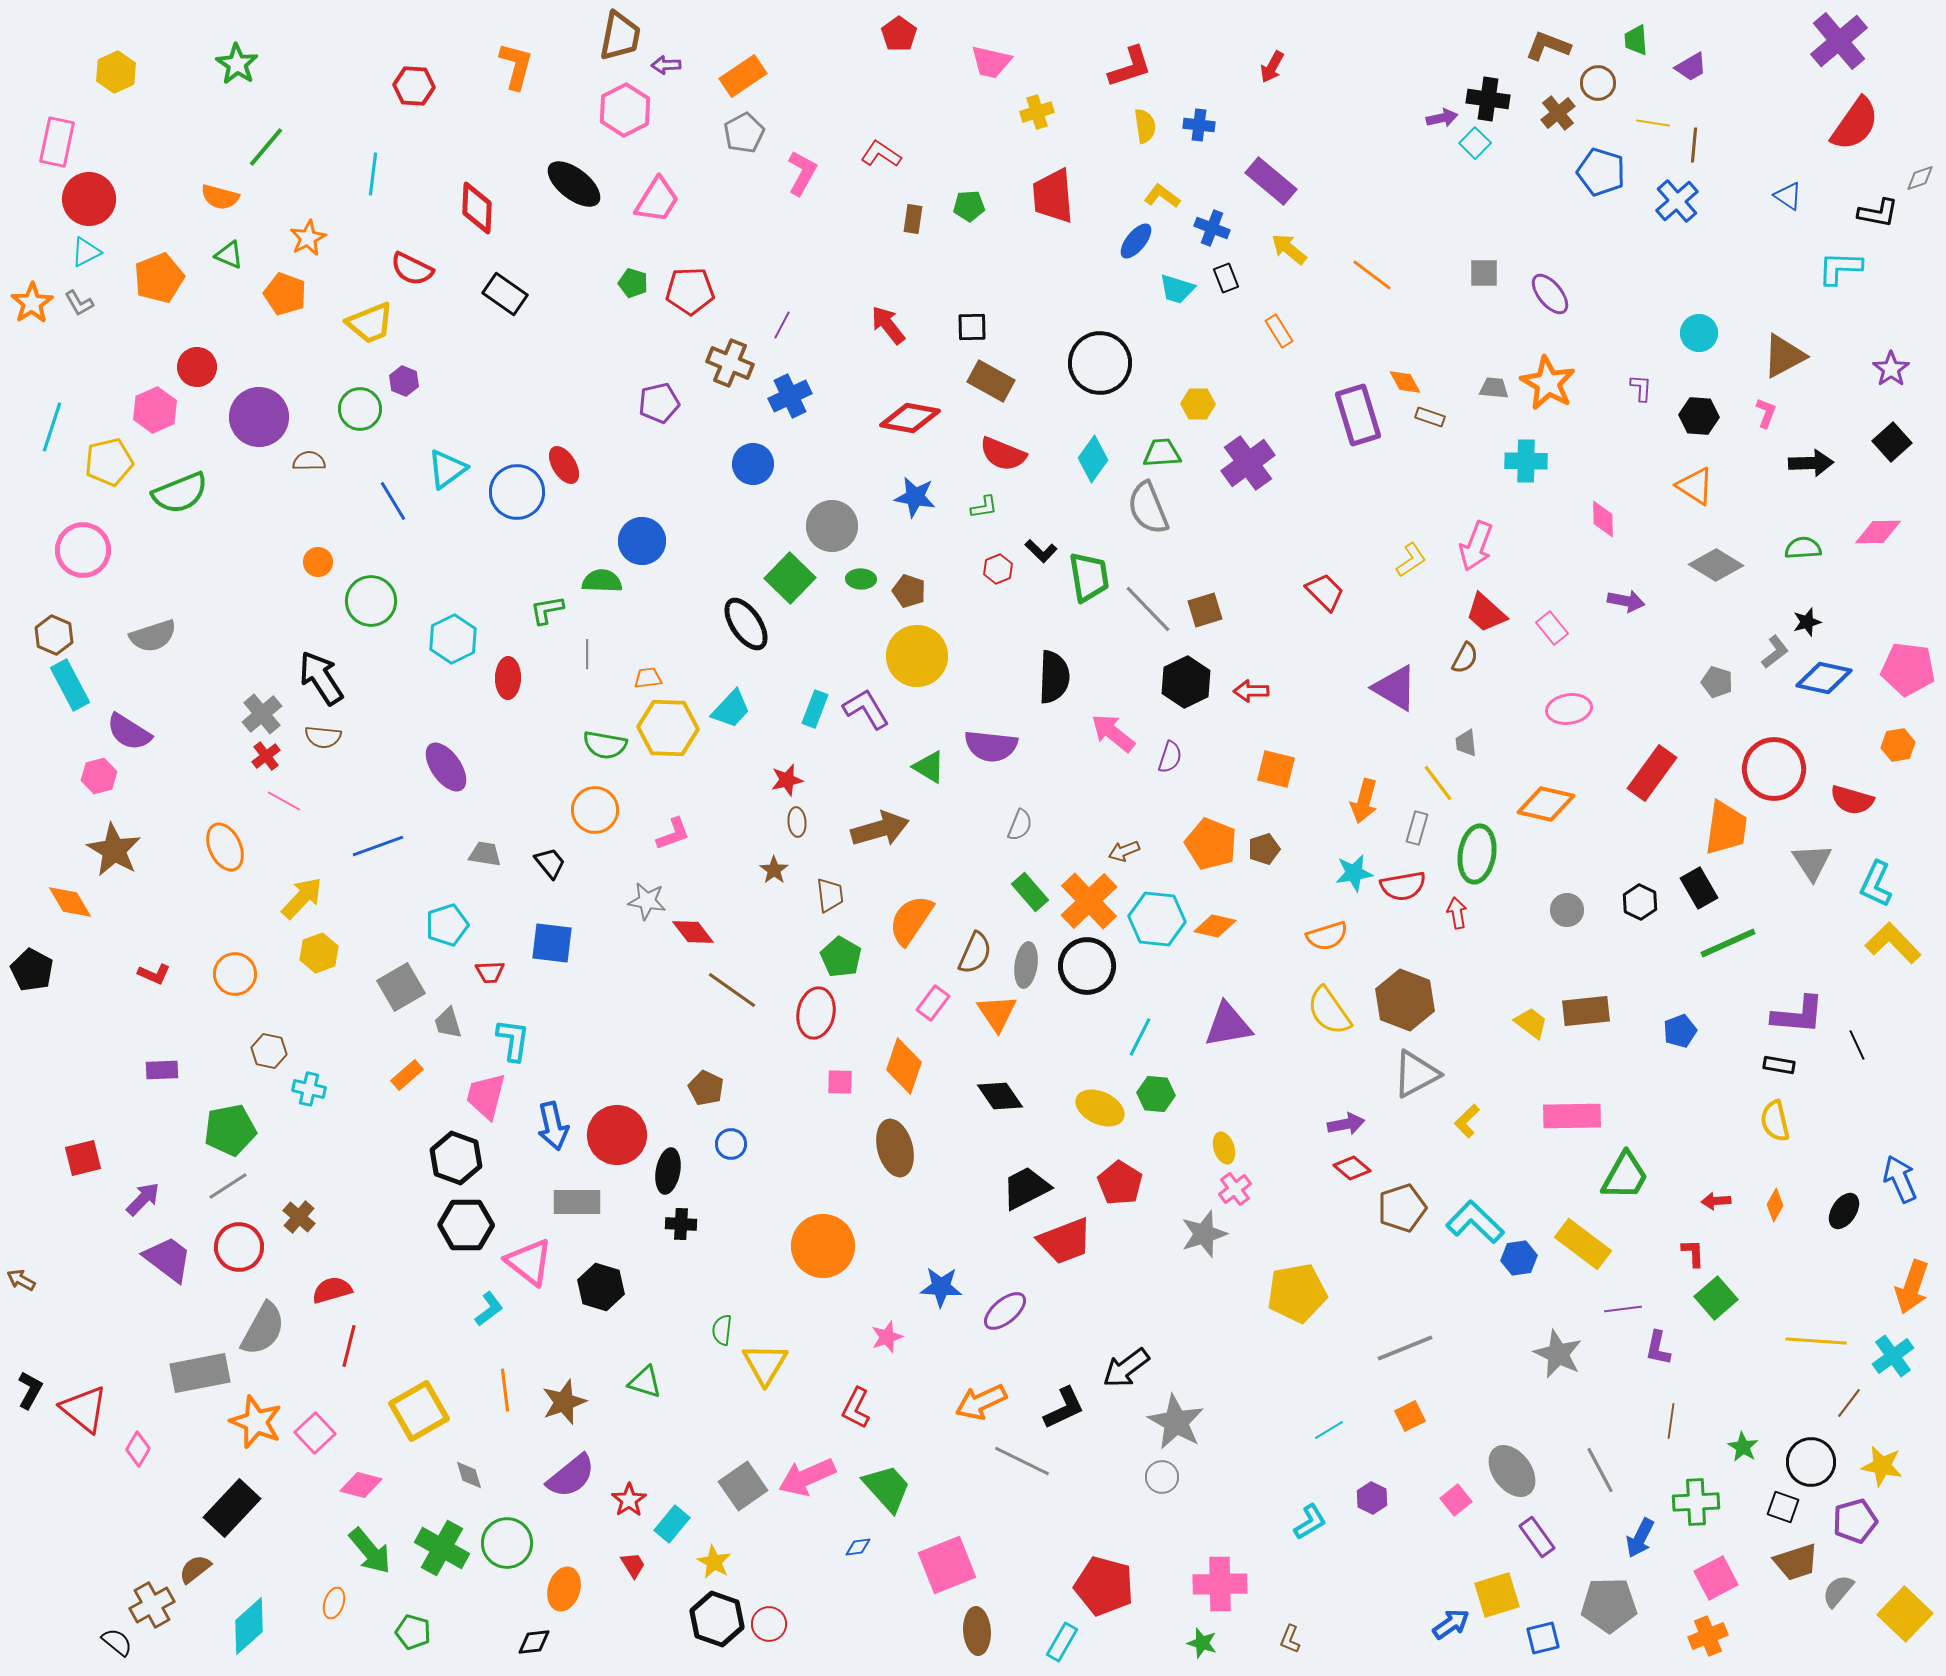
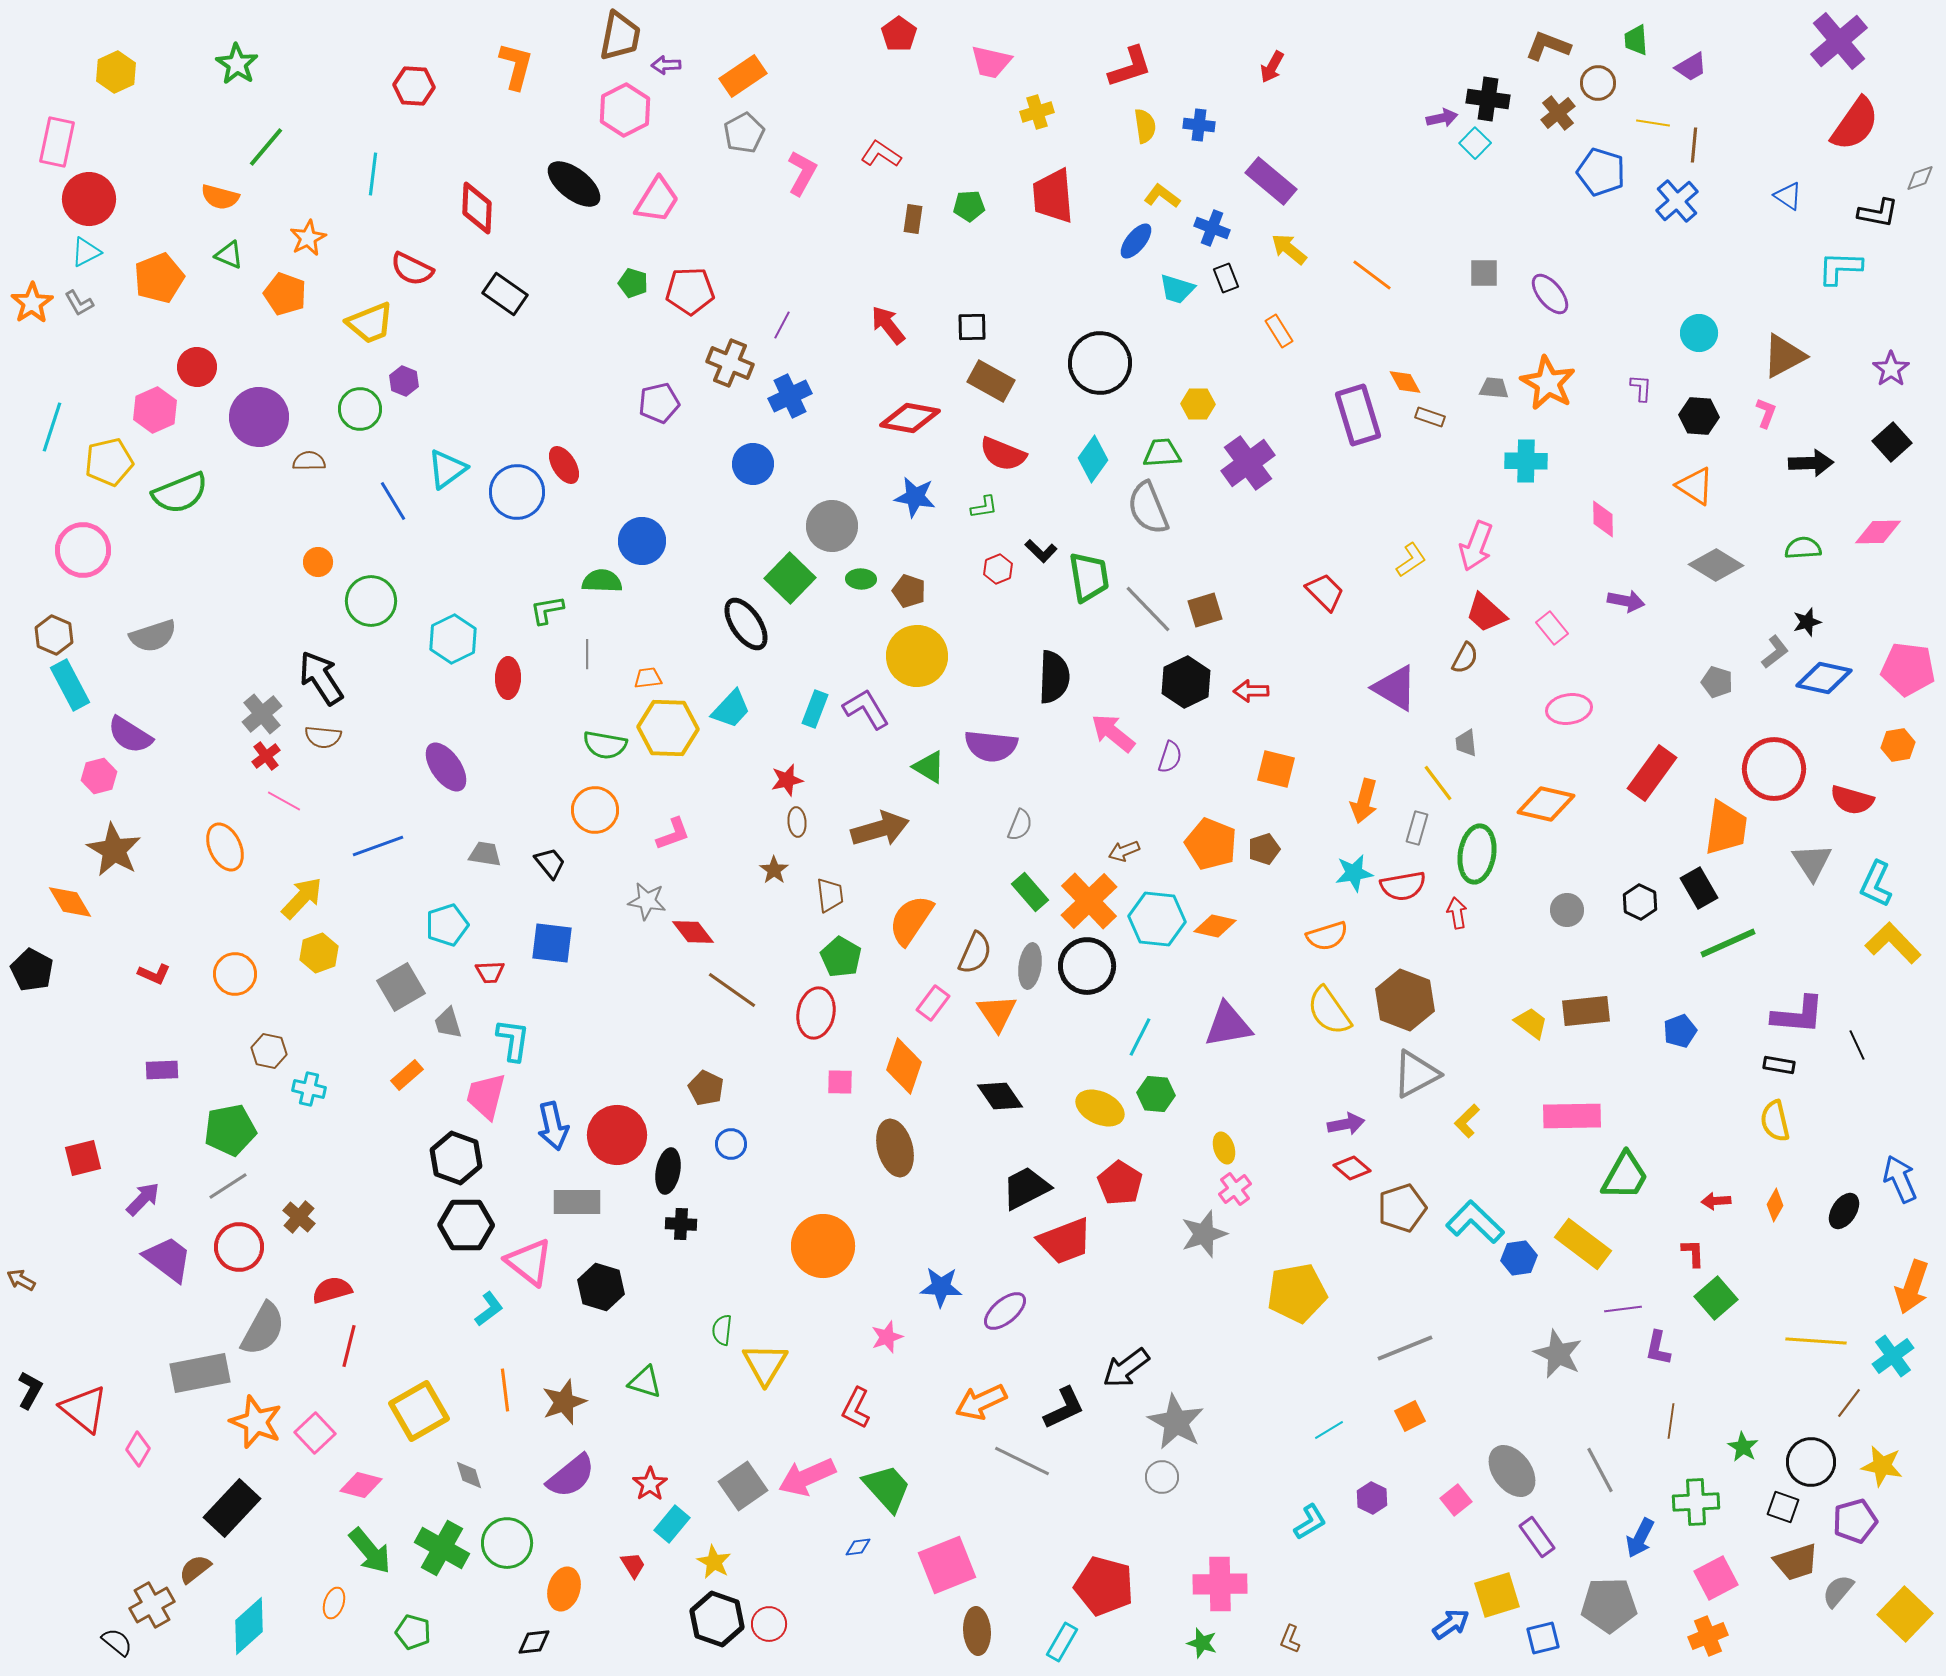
purple semicircle at (129, 732): moved 1 px right, 3 px down
gray ellipse at (1026, 965): moved 4 px right, 1 px down
red star at (629, 1500): moved 21 px right, 16 px up
